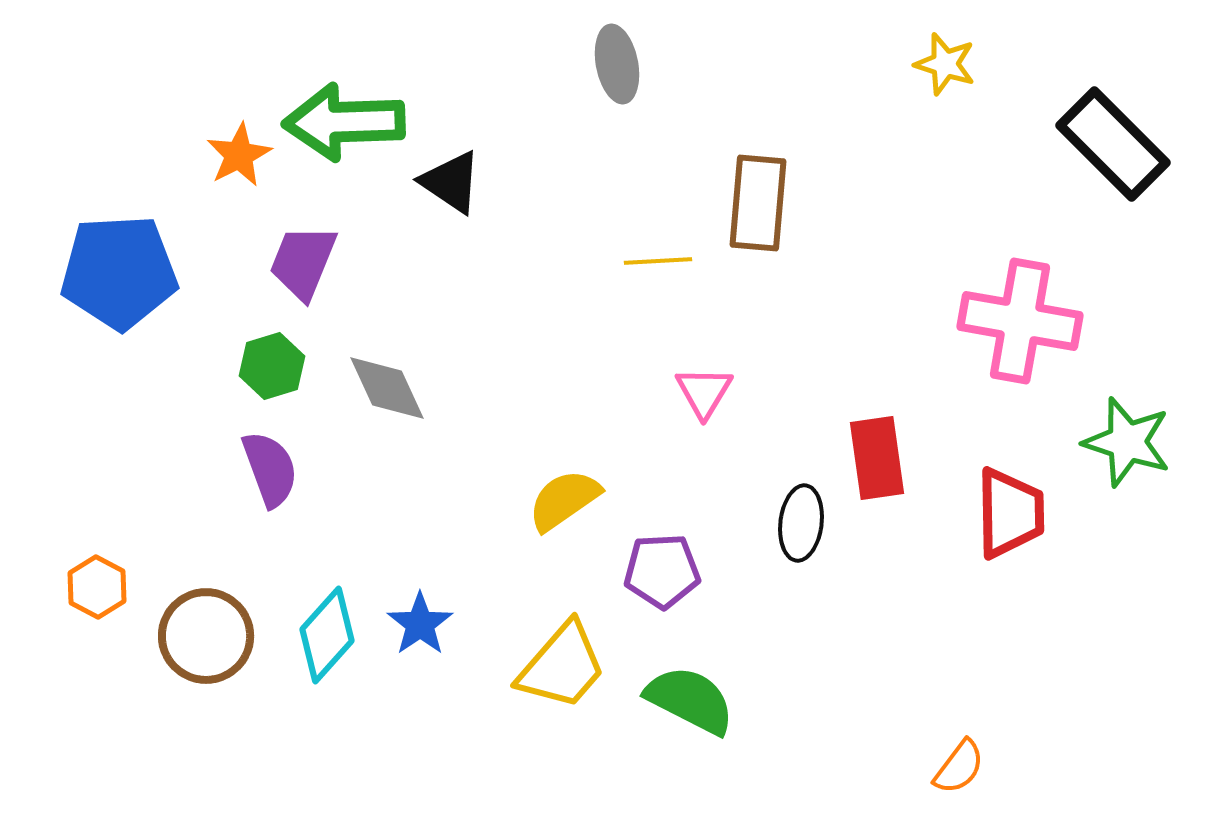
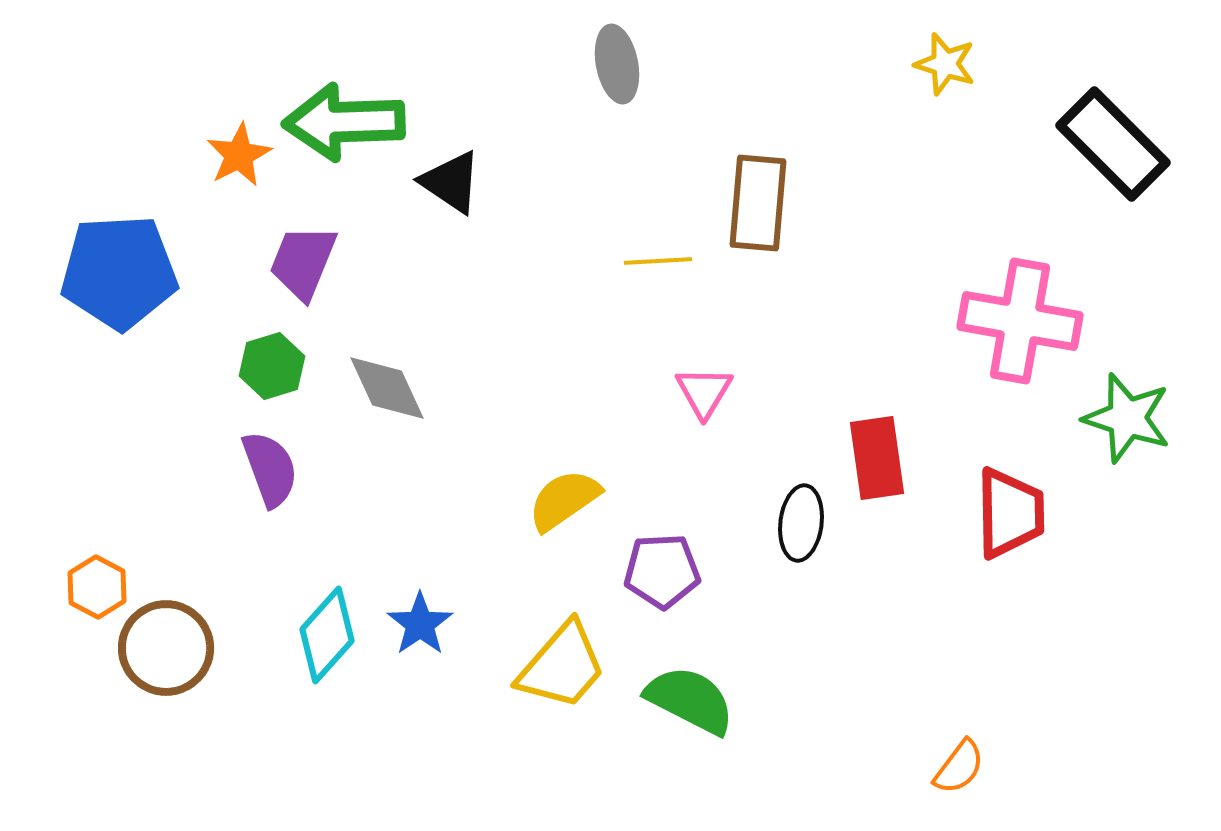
green star: moved 24 px up
brown circle: moved 40 px left, 12 px down
